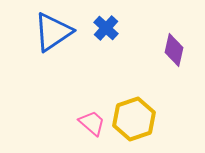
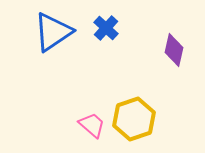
pink trapezoid: moved 2 px down
